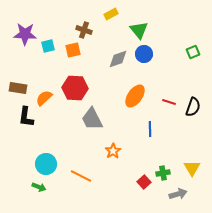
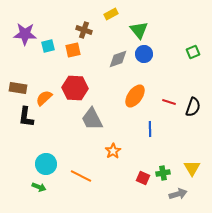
red square: moved 1 px left, 4 px up; rotated 24 degrees counterclockwise
